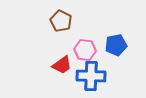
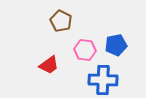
red trapezoid: moved 13 px left
blue cross: moved 12 px right, 4 px down
